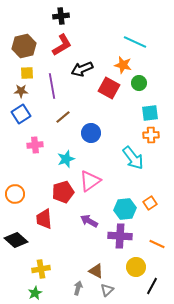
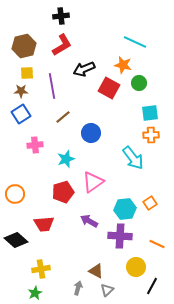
black arrow: moved 2 px right
pink triangle: moved 3 px right, 1 px down
red trapezoid: moved 5 px down; rotated 90 degrees counterclockwise
